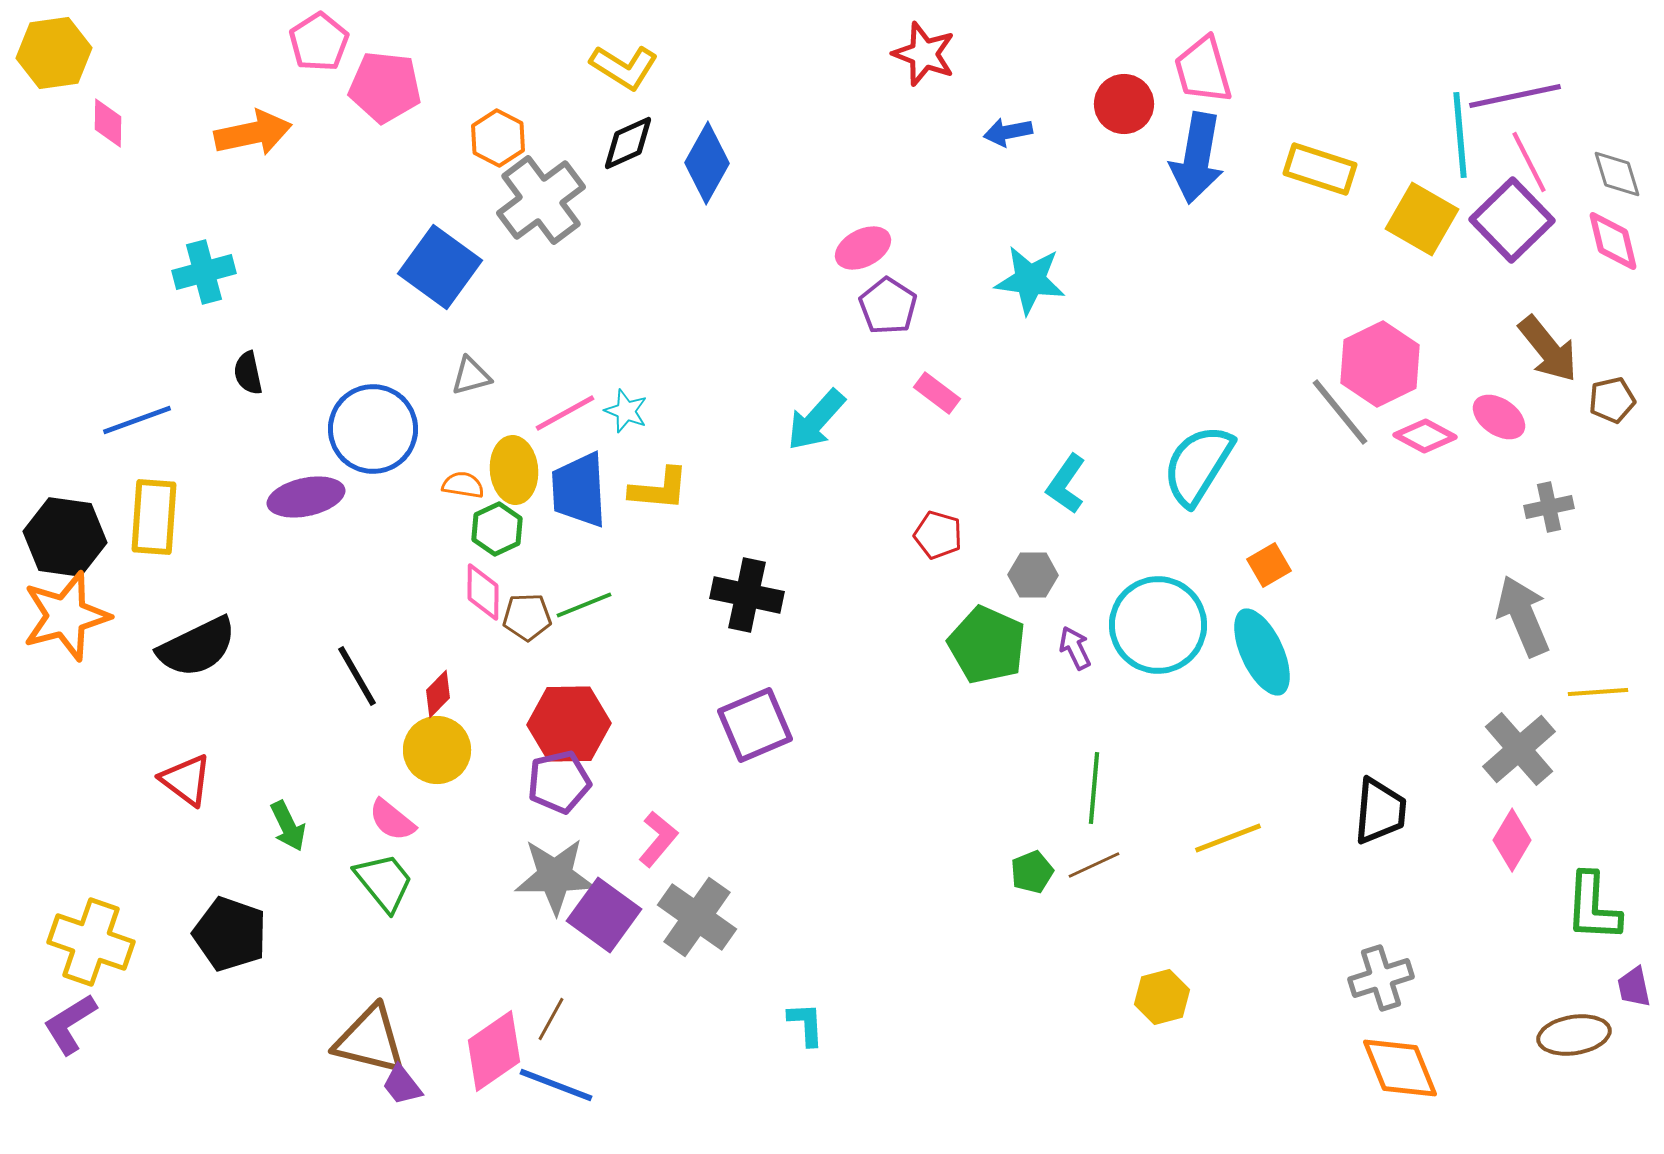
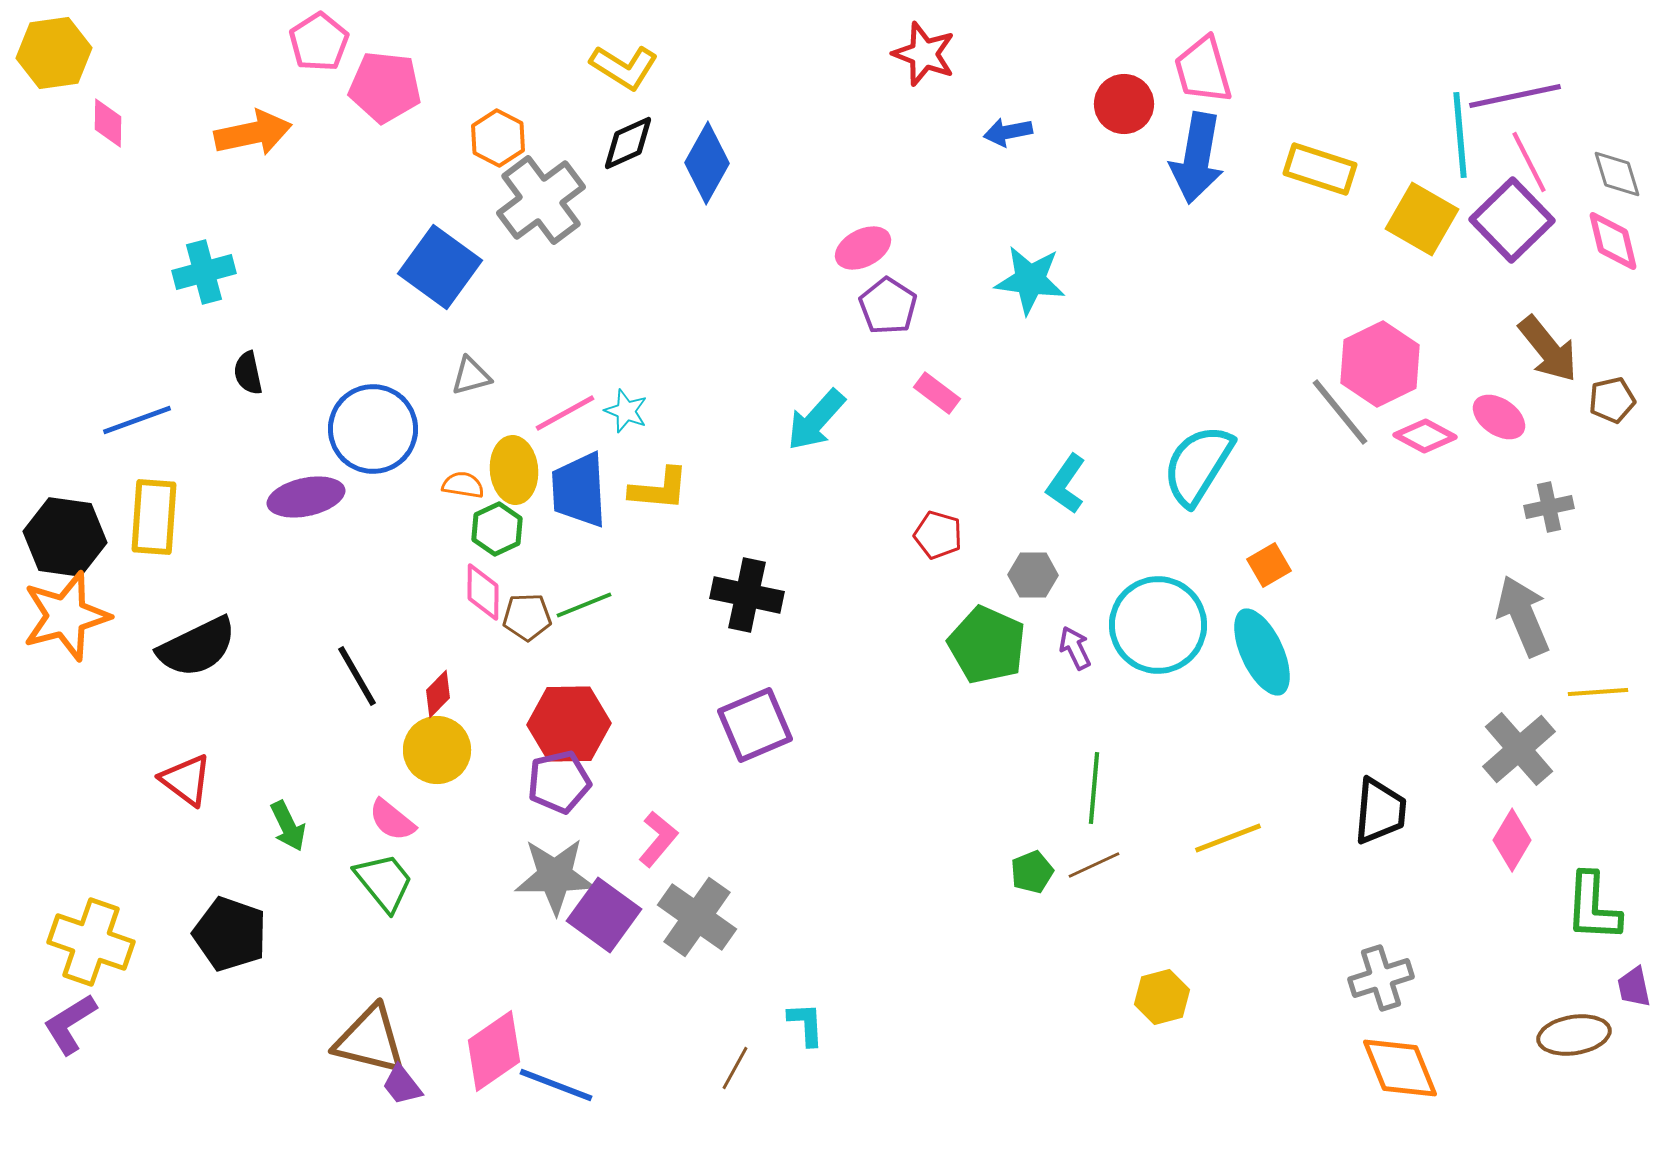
brown line at (551, 1019): moved 184 px right, 49 px down
